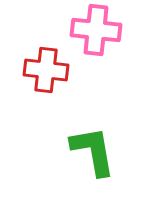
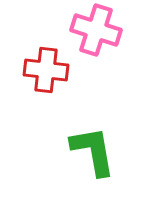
pink cross: rotated 12 degrees clockwise
